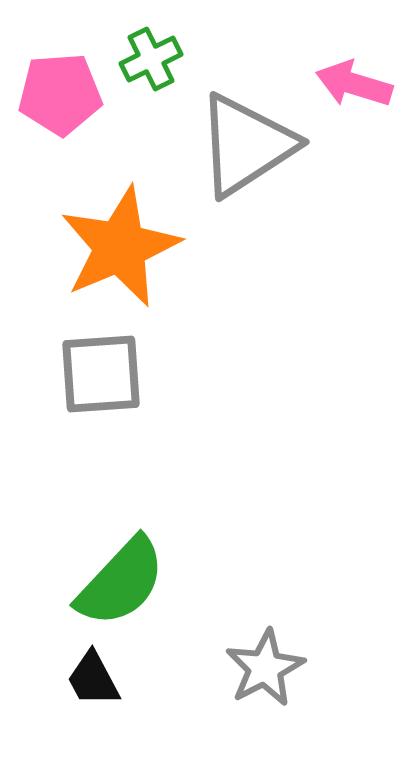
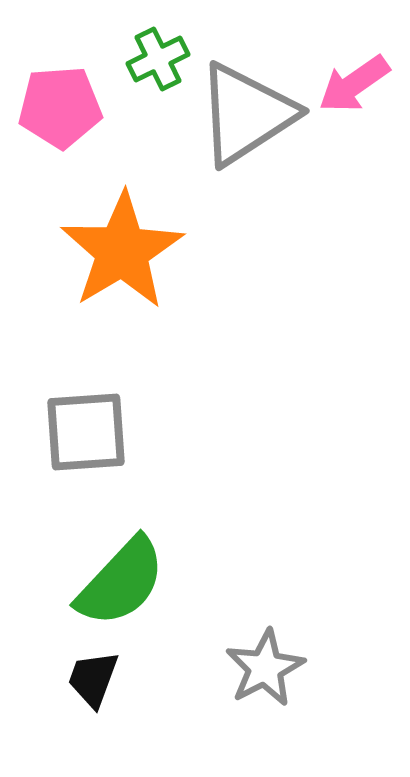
green cross: moved 7 px right
pink arrow: rotated 52 degrees counterclockwise
pink pentagon: moved 13 px down
gray triangle: moved 31 px up
orange star: moved 2 px right, 4 px down; rotated 8 degrees counterclockwise
gray square: moved 15 px left, 58 px down
black trapezoid: rotated 48 degrees clockwise
